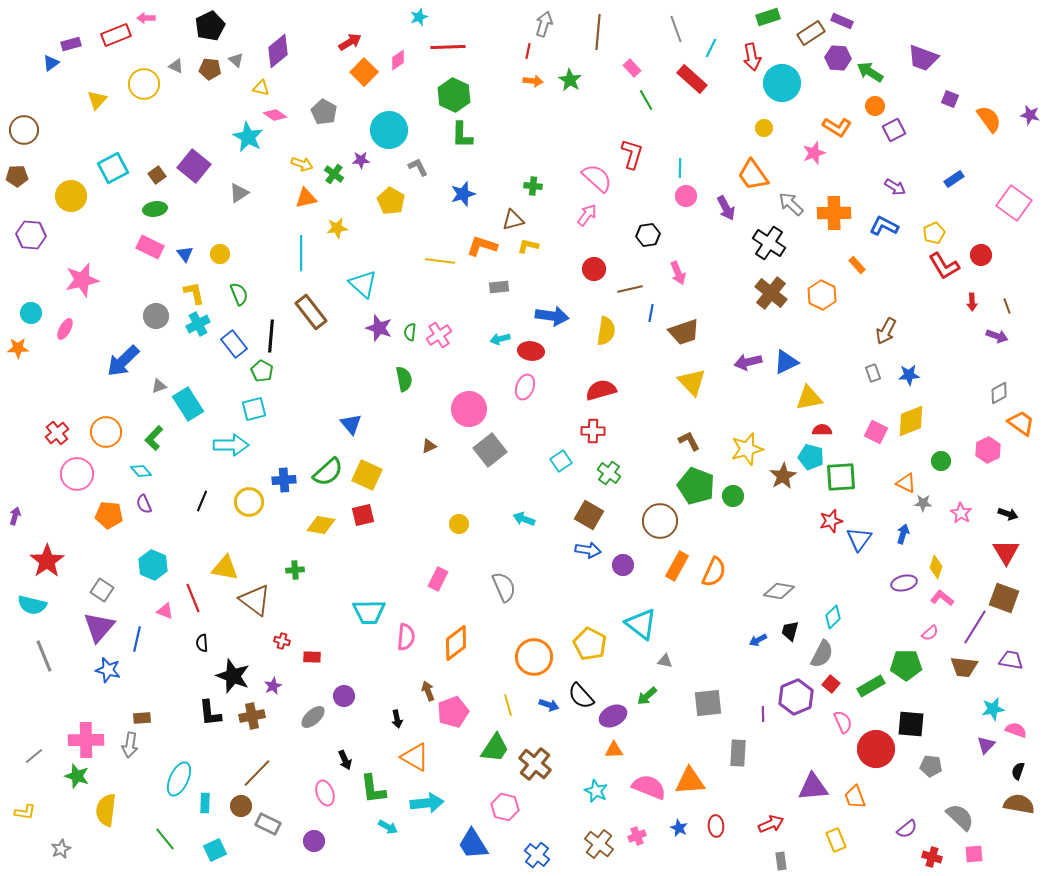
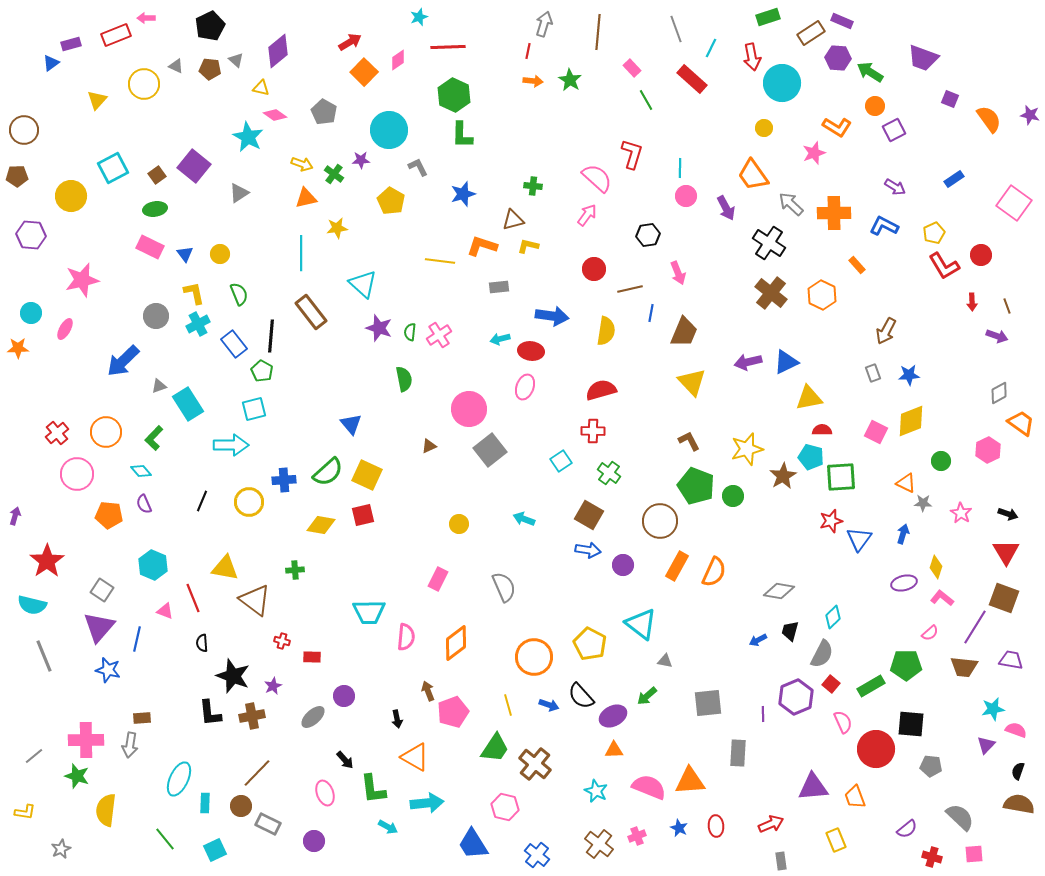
brown trapezoid at (684, 332): rotated 48 degrees counterclockwise
black arrow at (345, 760): rotated 18 degrees counterclockwise
